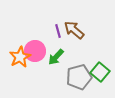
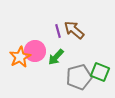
green square: rotated 18 degrees counterclockwise
